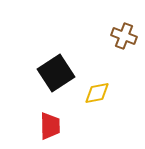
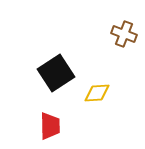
brown cross: moved 2 px up
yellow diamond: rotated 8 degrees clockwise
